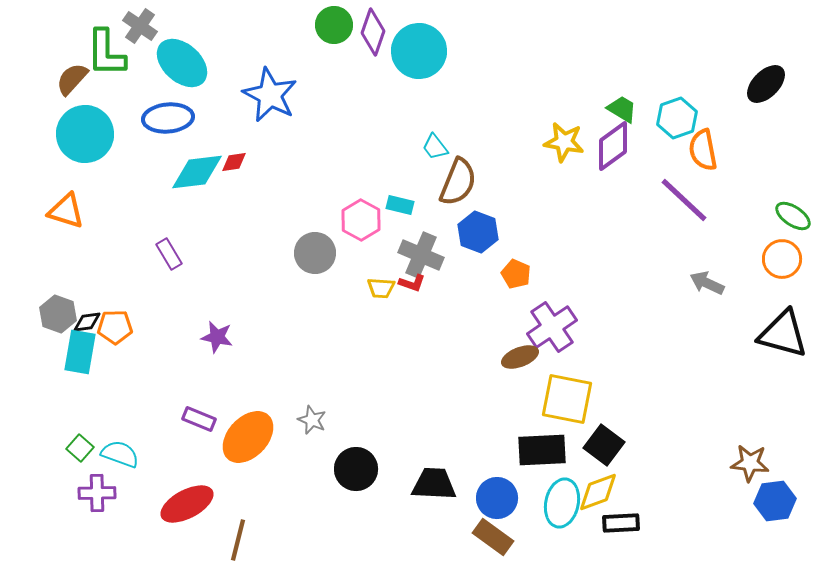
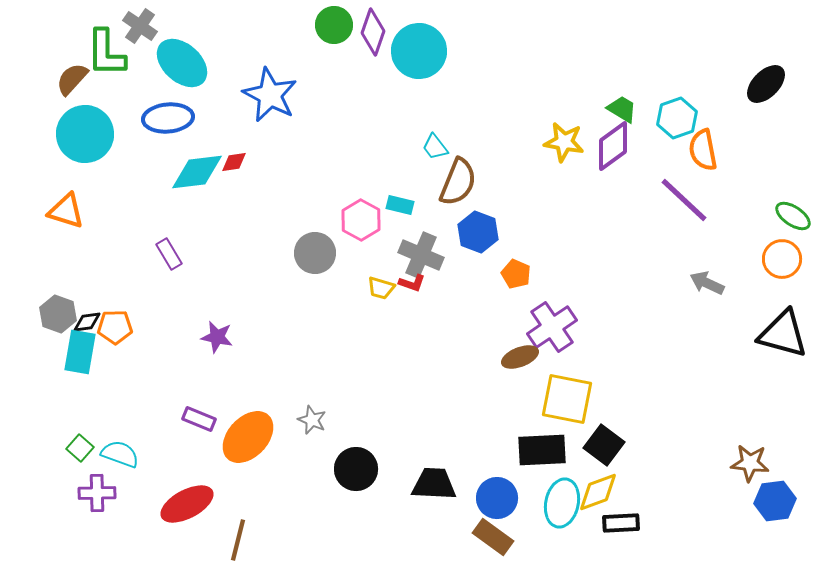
yellow trapezoid at (381, 288): rotated 12 degrees clockwise
